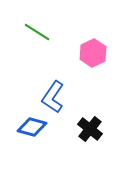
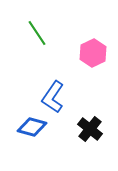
green line: moved 1 px down; rotated 24 degrees clockwise
